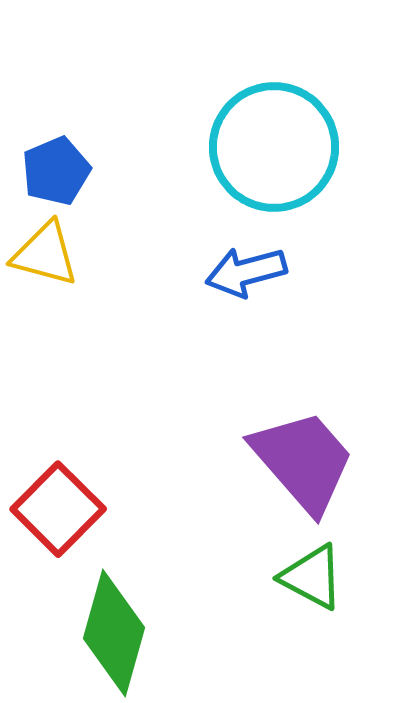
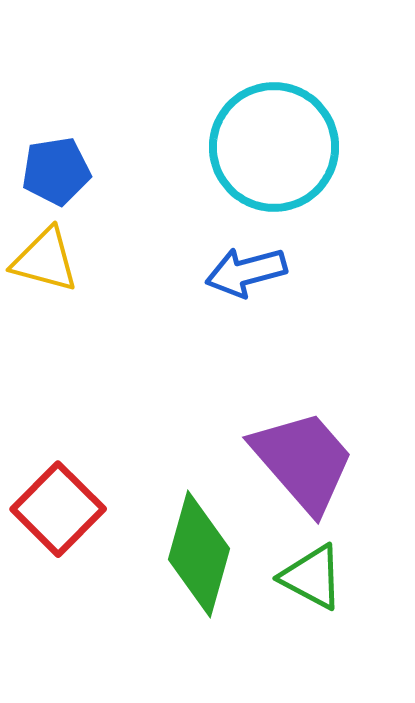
blue pentagon: rotated 14 degrees clockwise
yellow triangle: moved 6 px down
green diamond: moved 85 px right, 79 px up
